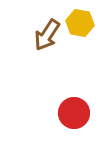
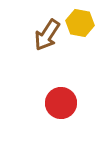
red circle: moved 13 px left, 10 px up
